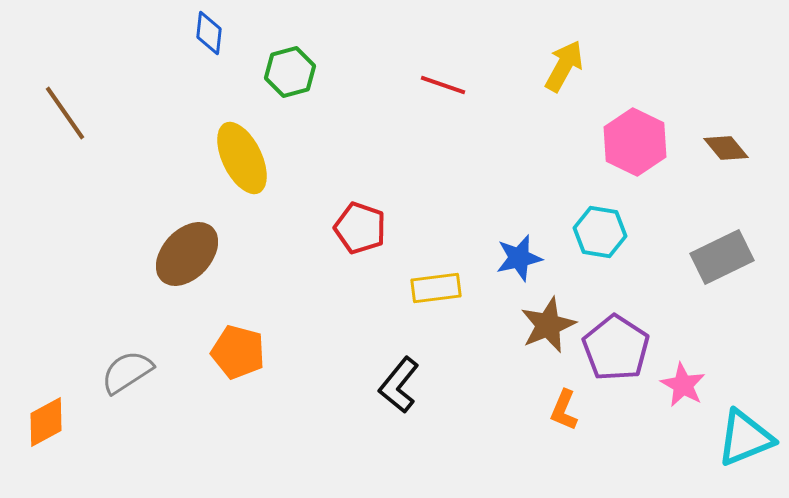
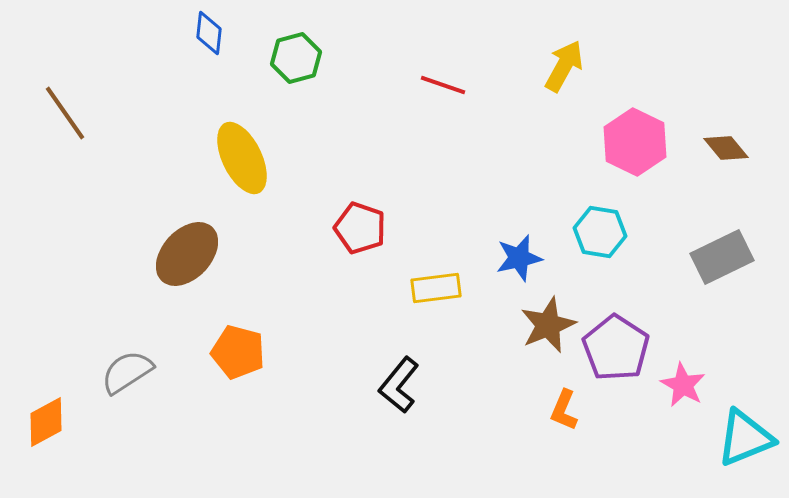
green hexagon: moved 6 px right, 14 px up
